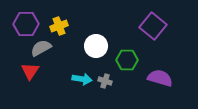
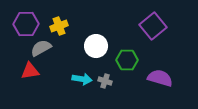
purple square: rotated 12 degrees clockwise
red triangle: rotated 48 degrees clockwise
